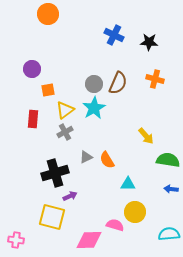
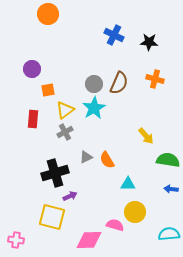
brown semicircle: moved 1 px right
